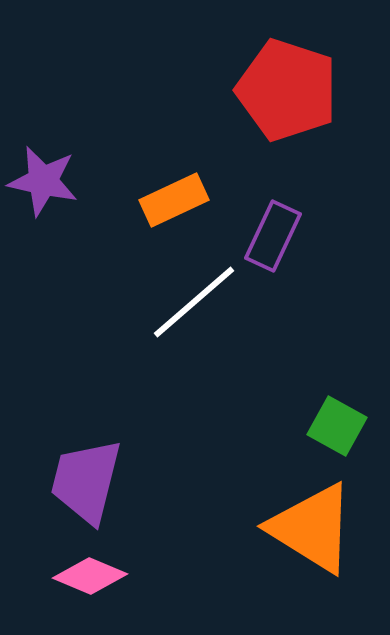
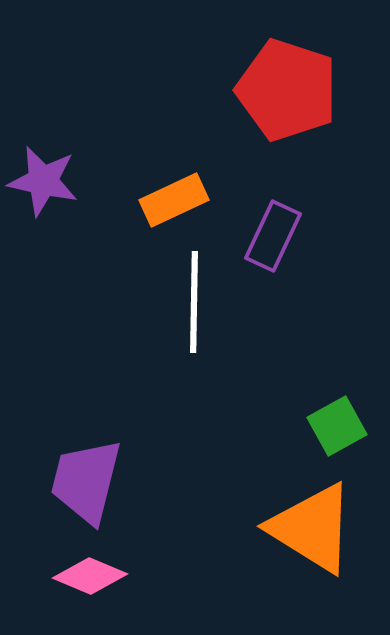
white line: rotated 48 degrees counterclockwise
green square: rotated 32 degrees clockwise
